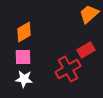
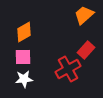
orange trapezoid: moved 5 px left, 1 px down
red rectangle: rotated 18 degrees counterclockwise
white star: rotated 12 degrees counterclockwise
